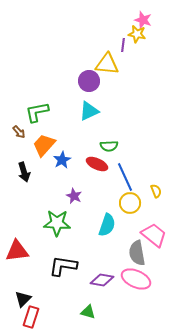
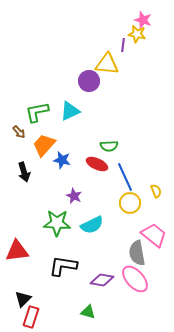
cyan triangle: moved 19 px left
blue star: rotated 30 degrees counterclockwise
cyan semicircle: moved 15 px left; rotated 45 degrees clockwise
pink ellipse: moved 1 px left; rotated 24 degrees clockwise
